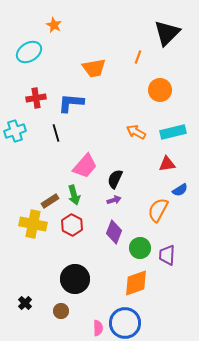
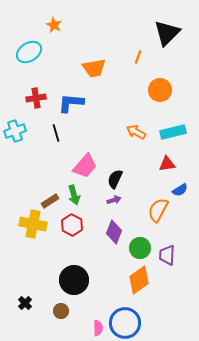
black circle: moved 1 px left, 1 px down
orange diamond: moved 3 px right, 3 px up; rotated 16 degrees counterclockwise
